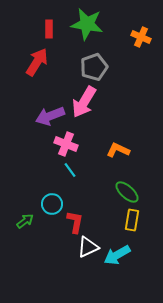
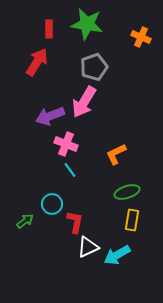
orange L-shape: moved 2 px left, 4 px down; rotated 50 degrees counterclockwise
green ellipse: rotated 60 degrees counterclockwise
